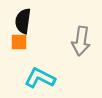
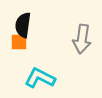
black semicircle: moved 4 px down
gray arrow: moved 1 px right, 2 px up
